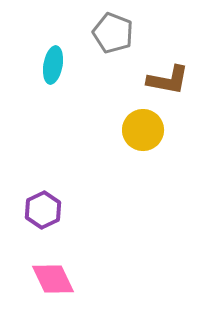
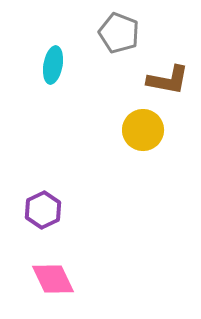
gray pentagon: moved 6 px right
